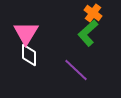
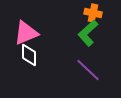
orange cross: rotated 24 degrees counterclockwise
pink triangle: rotated 36 degrees clockwise
purple line: moved 12 px right
